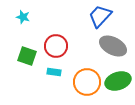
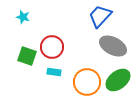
red circle: moved 4 px left, 1 px down
green ellipse: moved 1 px up; rotated 20 degrees counterclockwise
